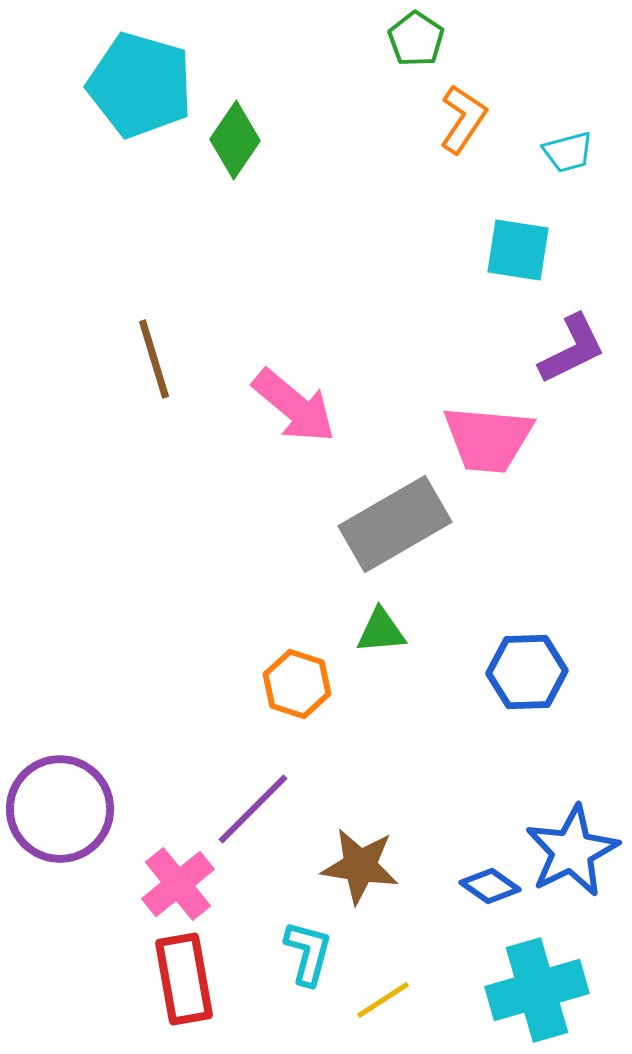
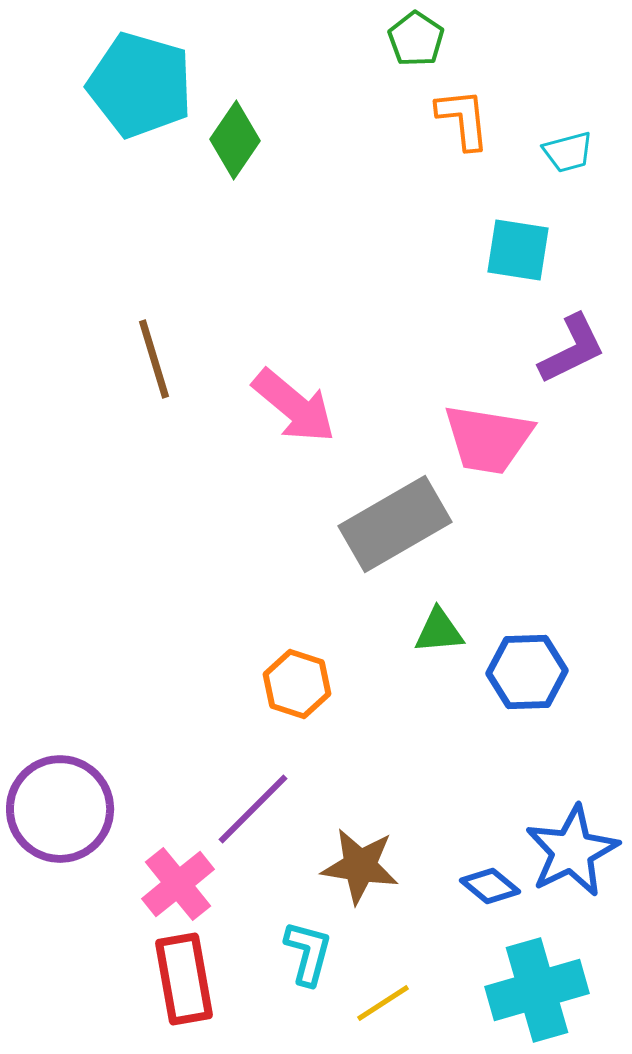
orange L-shape: rotated 40 degrees counterclockwise
pink trapezoid: rotated 4 degrees clockwise
green triangle: moved 58 px right
blue diamond: rotated 4 degrees clockwise
yellow line: moved 3 px down
